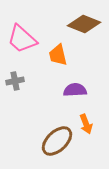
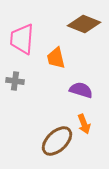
pink trapezoid: rotated 52 degrees clockwise
orange trapezoid: moved 2 px left, 3 px down
gray cross: rotated 18 degrees clockwise
purple semicircle: moved 6 px right; rotated 20 degrees clockwise
orange arrow: moved 2 px left
